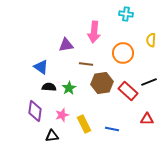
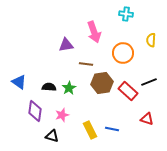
pink arrow: rotated 25 degrees counterclockwise
blue triangle: moved 22 px left, 15 px down
red triangle: rotated 16 degrees clockwise
yellow rectangle: moved 6 px right, 6 px down
black triangle: rotated 24 degrees clockwise
